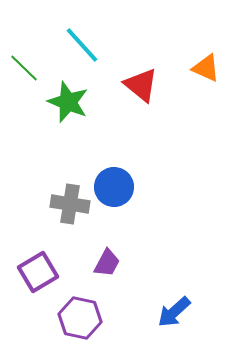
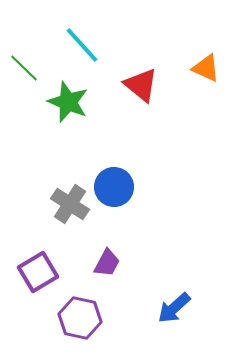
gray cross: rotated 24 degrees clockwise
blue arrow: moved 4 px up
